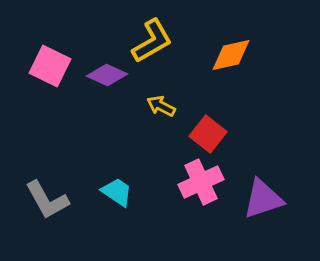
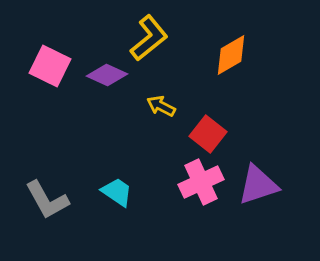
yellow L-shape: moved 3 px left, 3 px up; rotated 9 degrees counterclockwise
orange diamond: rotated 18 degrees counterclockwise
purple triangle: moved 5 px left, 14 px up
